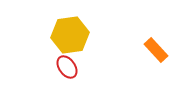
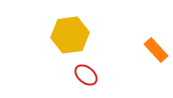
red ellipse: moved 19 px right, 8 px down; rotated 15 degrees counterclockwise
